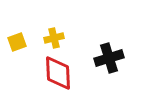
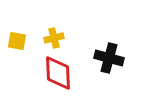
yellow square: moved 1 px up; rotated 30 degrees clockwise
black cross: rotated 32 degrees clockwise
